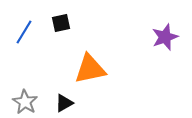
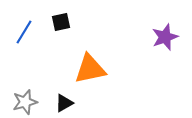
black square: moved 1 px up
gray star: rotated 25 degrees clockwise
